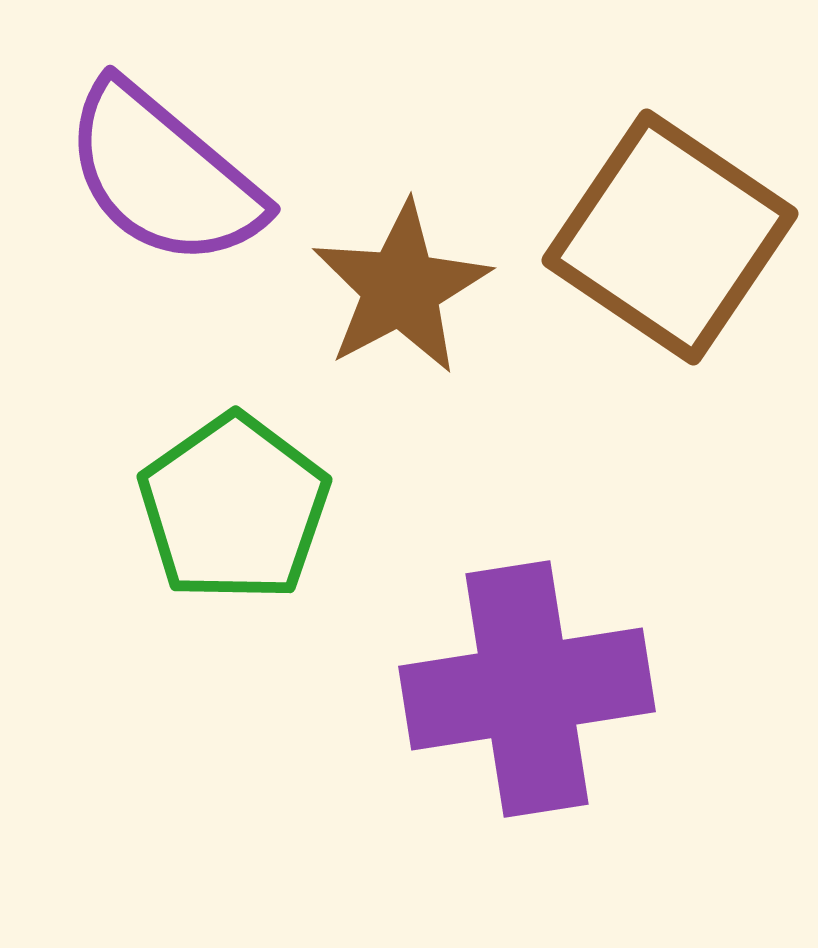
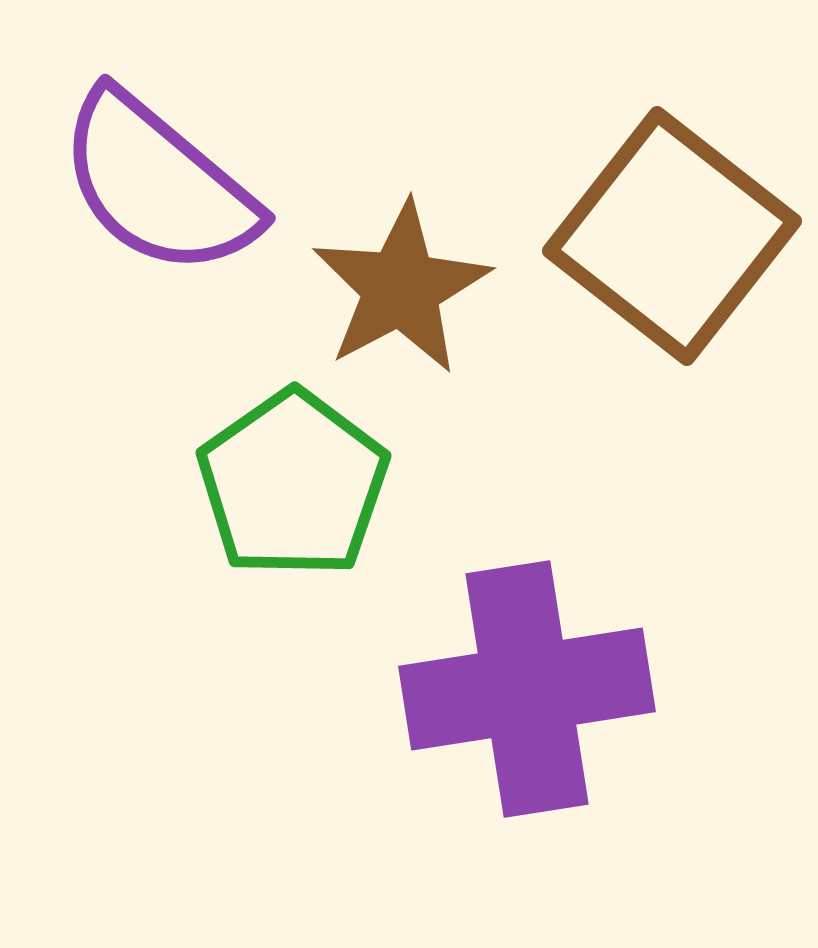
purple semicircle: moved 5 px left, 9 px down
brown square: moved 2 px right, 1 px up; rotated 4 degrees clockwise
green pentagon: moved 59 px right, 24 px up
